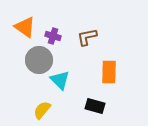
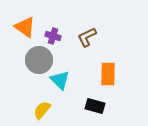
brown L-shape: rotated 15 degrees counterclockwise
orange rectangle: moved 1 px left, 2 px down
